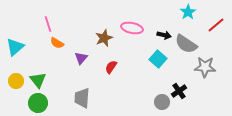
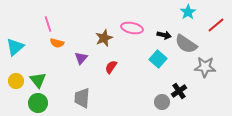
orange semicircle: rotated 16 degrees counterclockwise
